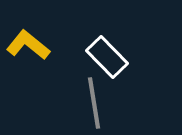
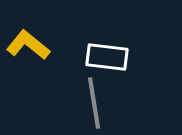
white rectangle: rotated 39 degrees counterclockwise
